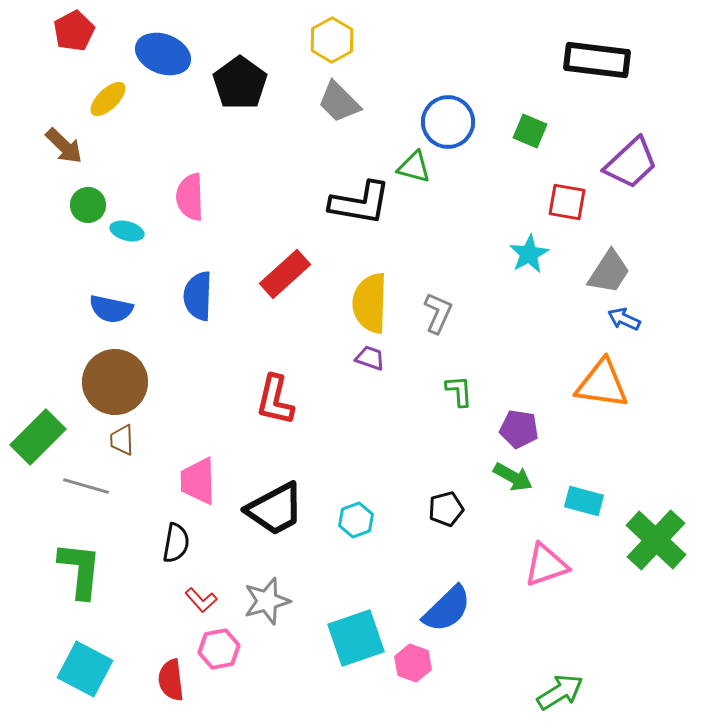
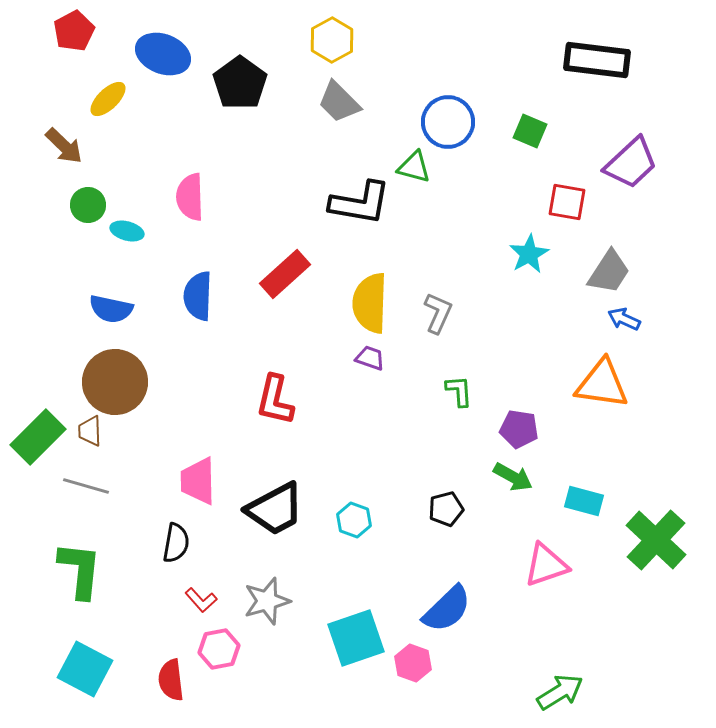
brown trapezoid at (122, 440): moved 32 px left, 9 px up
cyan hexagon at (356, 520): moved 2 px left; rotated 20 degrees counterclockwise
